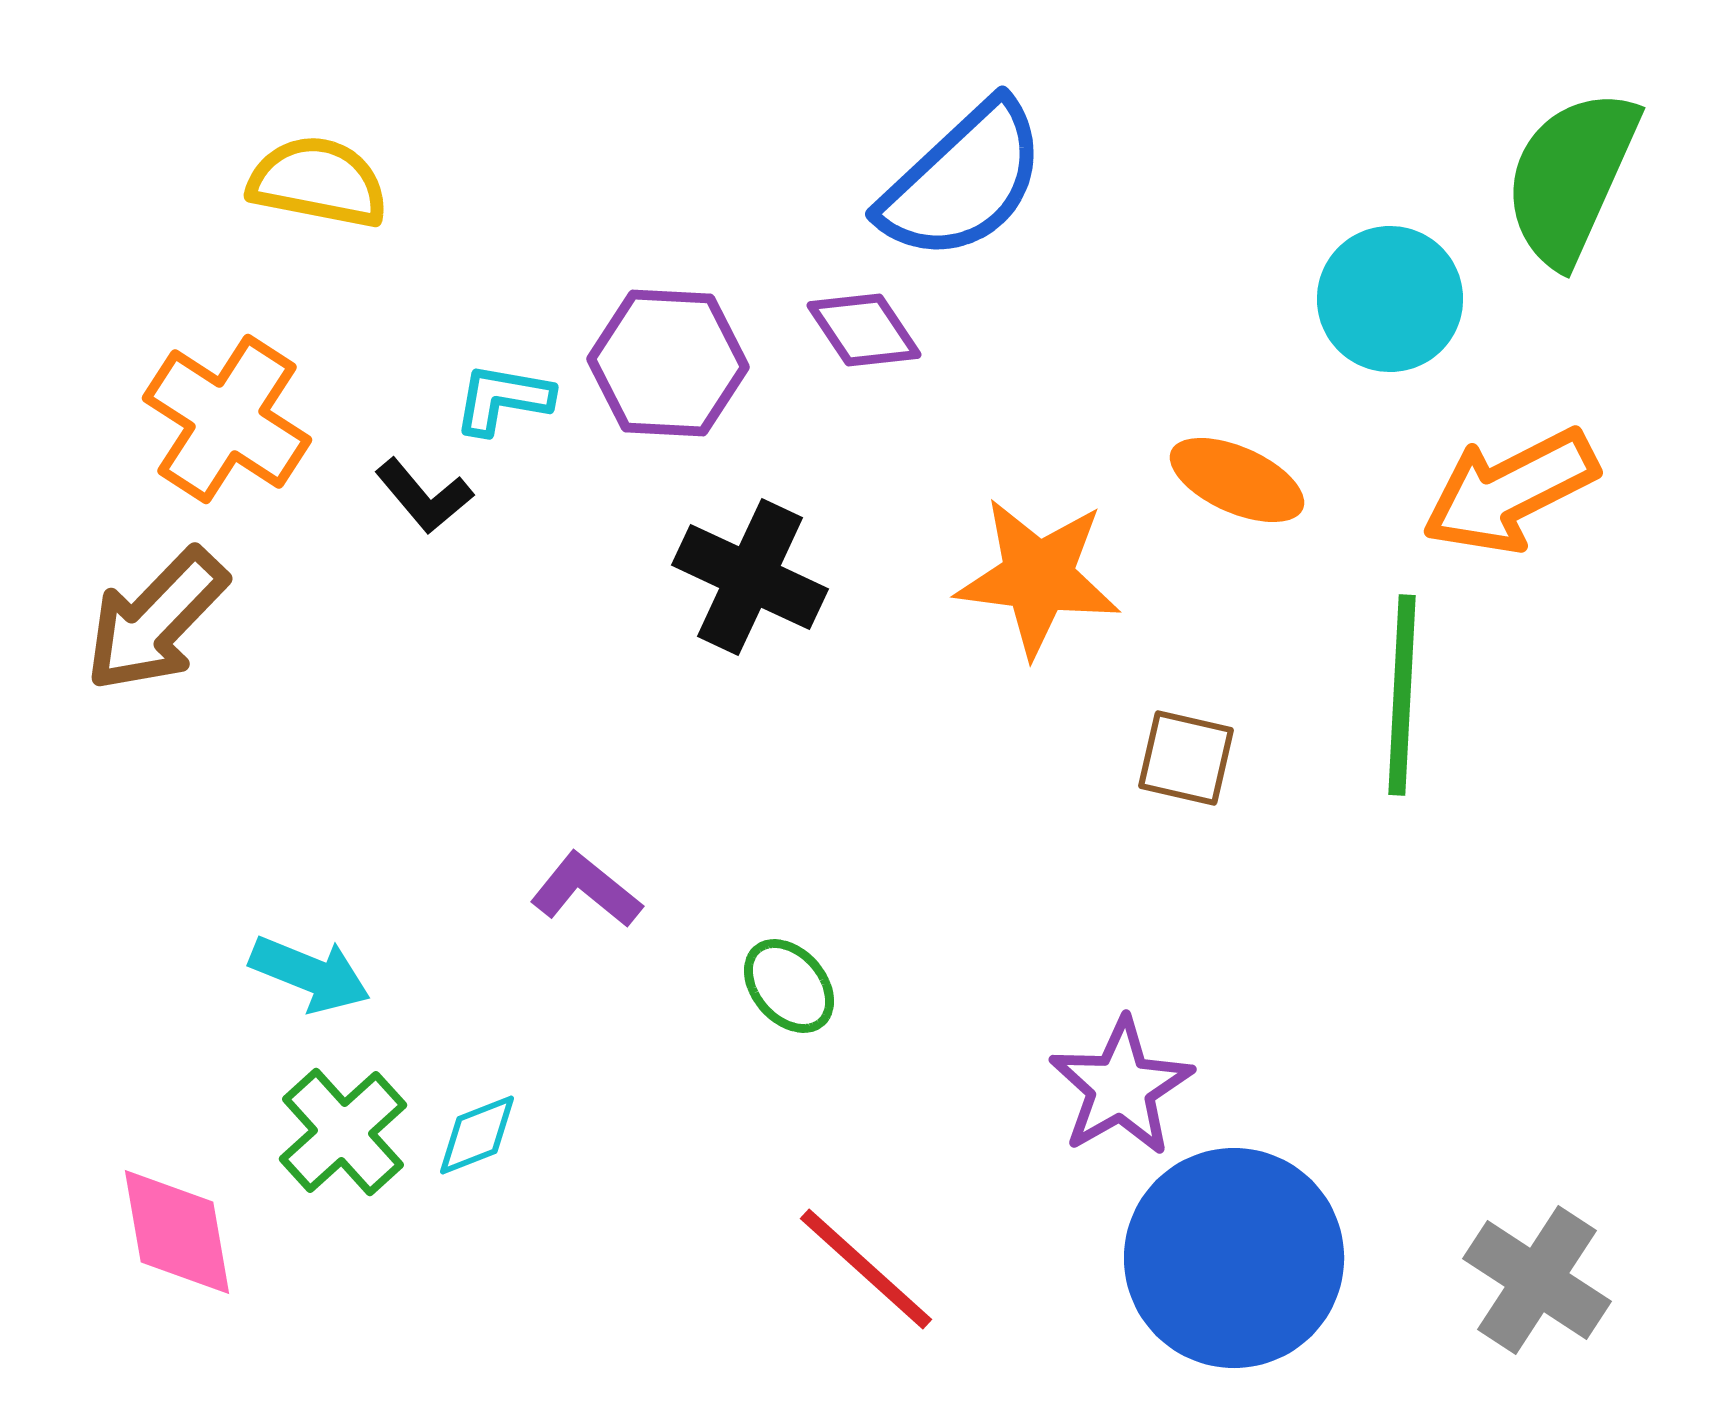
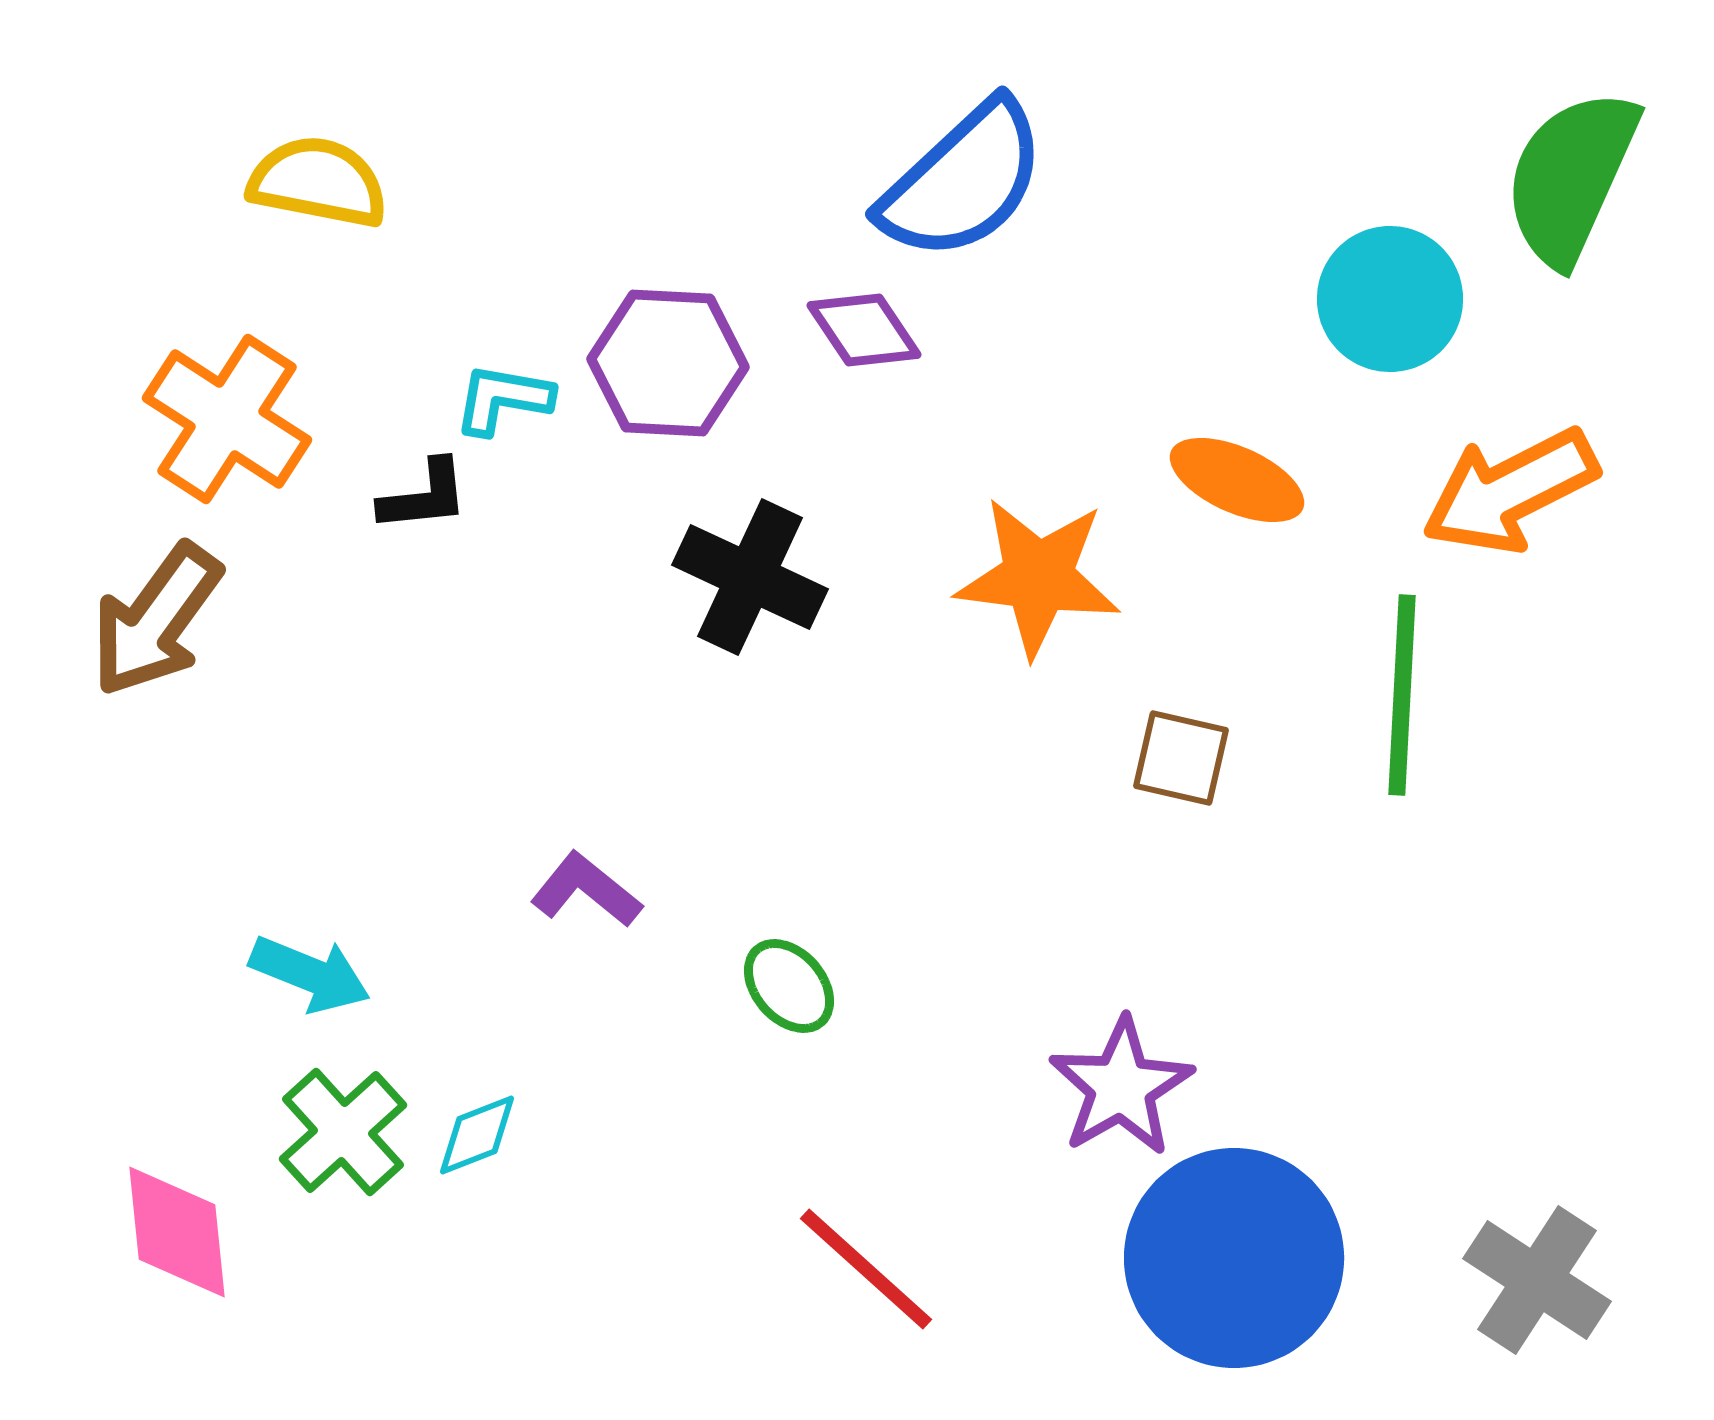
black L-shape: rotated 56 degrees counterclockwise
brown arrow: rotated 8 degrees counterclockwise
brown square: moved 5 px left
pink diamond: rotated 4 degrees clockwise
